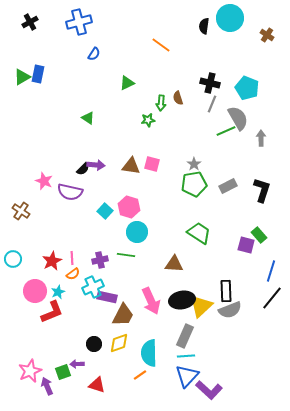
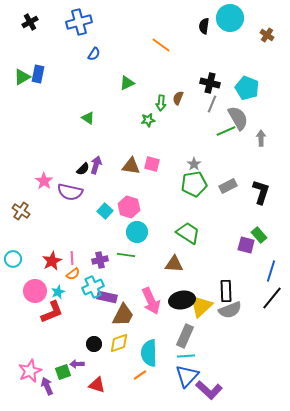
brown semicircle at (178, 98): rotated 40 degrees clockwise
purple arrow at (96, 165): rotated 78 degrees counterclockwise
pink star at (44, 181): rotated 12 degrees clockwise
black L-shape at (262, 190): moved 1 px left, 2 px down
green trapezoid at (199, 233): moved 11 px left
